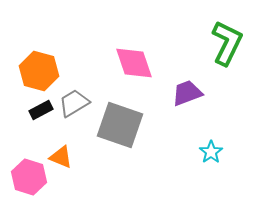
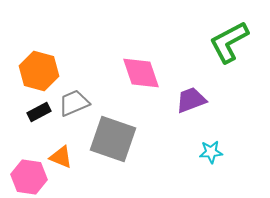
green L-shape: moved 2 px right, 1 px up; rotated 144 degrees counterclockwise
pink diamond: moved 7 px right, 10 px down
purple trapezoid: moved 4 px right, 7 px down
gray trapezoid: rotated 8 degrees clockwise
black rectangle: moved 2 px left, 2 px down
gray square: moved 7 px left, 14 px down
cyan star: rotated 30 degrees clockwise
pink hexagon: rotated 8 degrees counterclockwise
